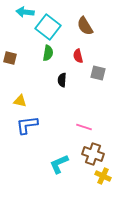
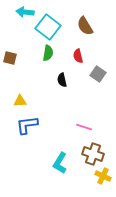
gray square: moved 1 px down; rotated 21 degrees clockwise
black semicircle: rotated 16 degrees counterclockwise
yellow triangle: rotated 16 degrees counterclockwise
cyan L-shape: moved 1 px right, 1 px up; rotated 35 degrees counterclockwise
